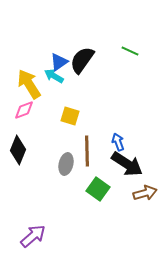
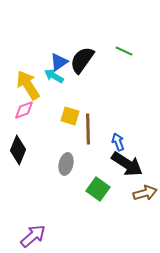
green line: moved 6 px left
yellow arrow: moved 1 px left, 1 px down
brown line: moved 1 px right, 22 px up
